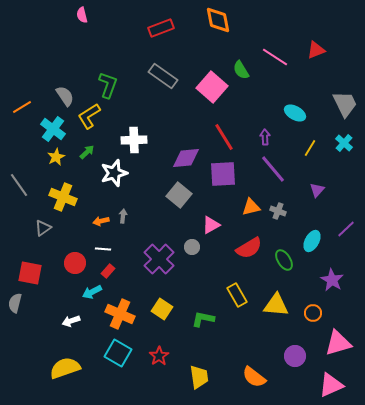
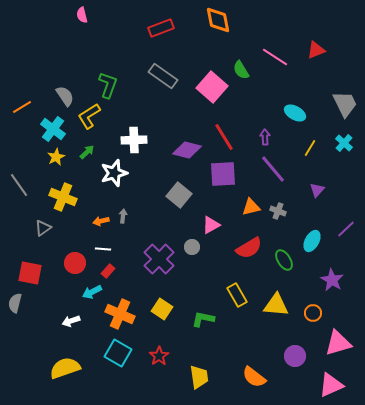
purple diamond at (186, 158): moved 1 px right, 8 px up; rotated 20 degrees clockwise
